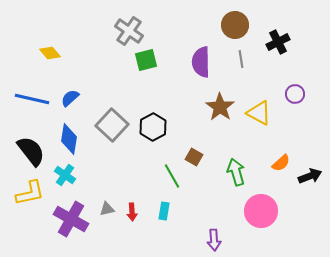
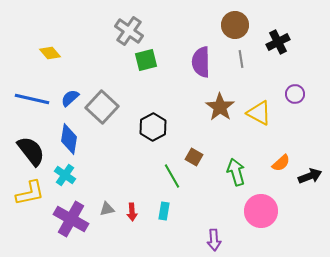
gray square: moved 10 px left, 18 px up
